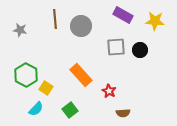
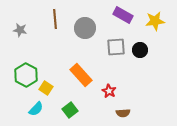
yellow star: rotated 12 degrees counterclockwise
gray circle: moved 4 px right, 2 px down
